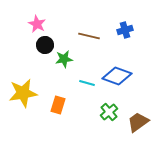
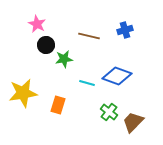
black circle: moved 1 px right
green cross: rotated 12 degrees counterclockwise
brown trapezoid: moved 5 px left; rotated 10 degrees counterclockwise
